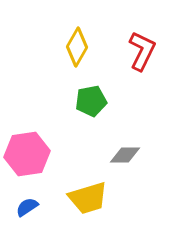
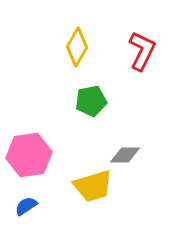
pink hexagon: moved 2 px right, 1 px down
yellow trapezoid: moved 5 px right, 12 px up
blue semicircle: moved 1 px left, 1 px up
